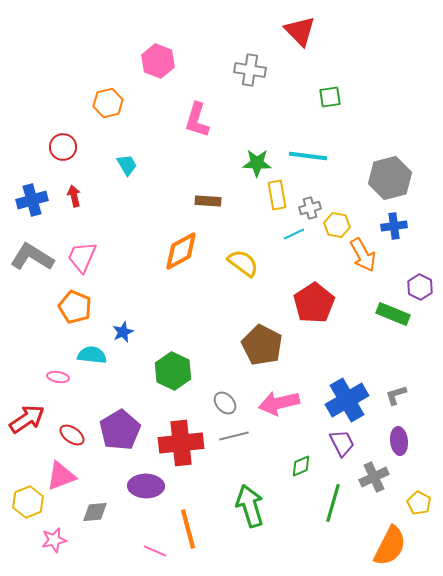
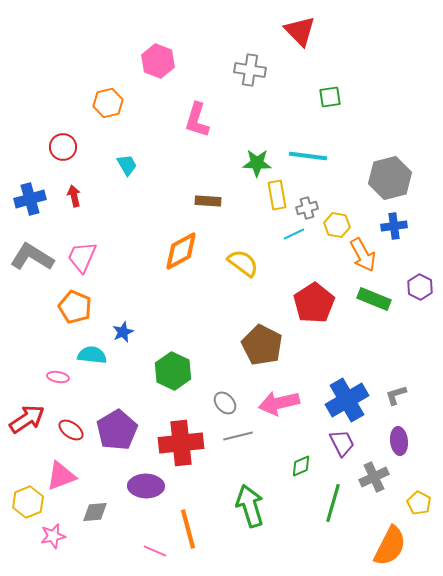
blue cross at (32, 200): moved 2 px left, 1 px up
gray cross at (310, 208): moved 3 px left
green rectangle at (393, 314): moved 19 px left, 15 px up
purple pentagon at (120, 430): moved 3 px left
red ellipse at (72, 435): moved 1 px left, 5 px up
gray line at (234, 436): moved 4 px right
pink star at (54, 540): moved 1 px left, 4 px up
